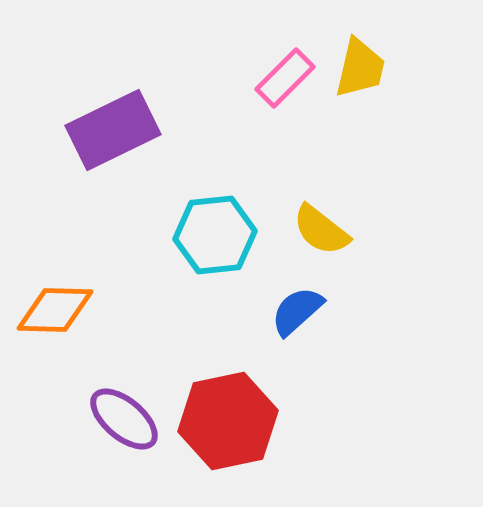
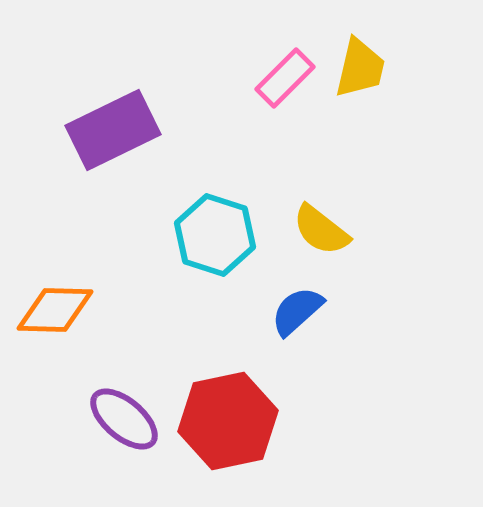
cyan hexagon: rotated 24 degrees clockwise
